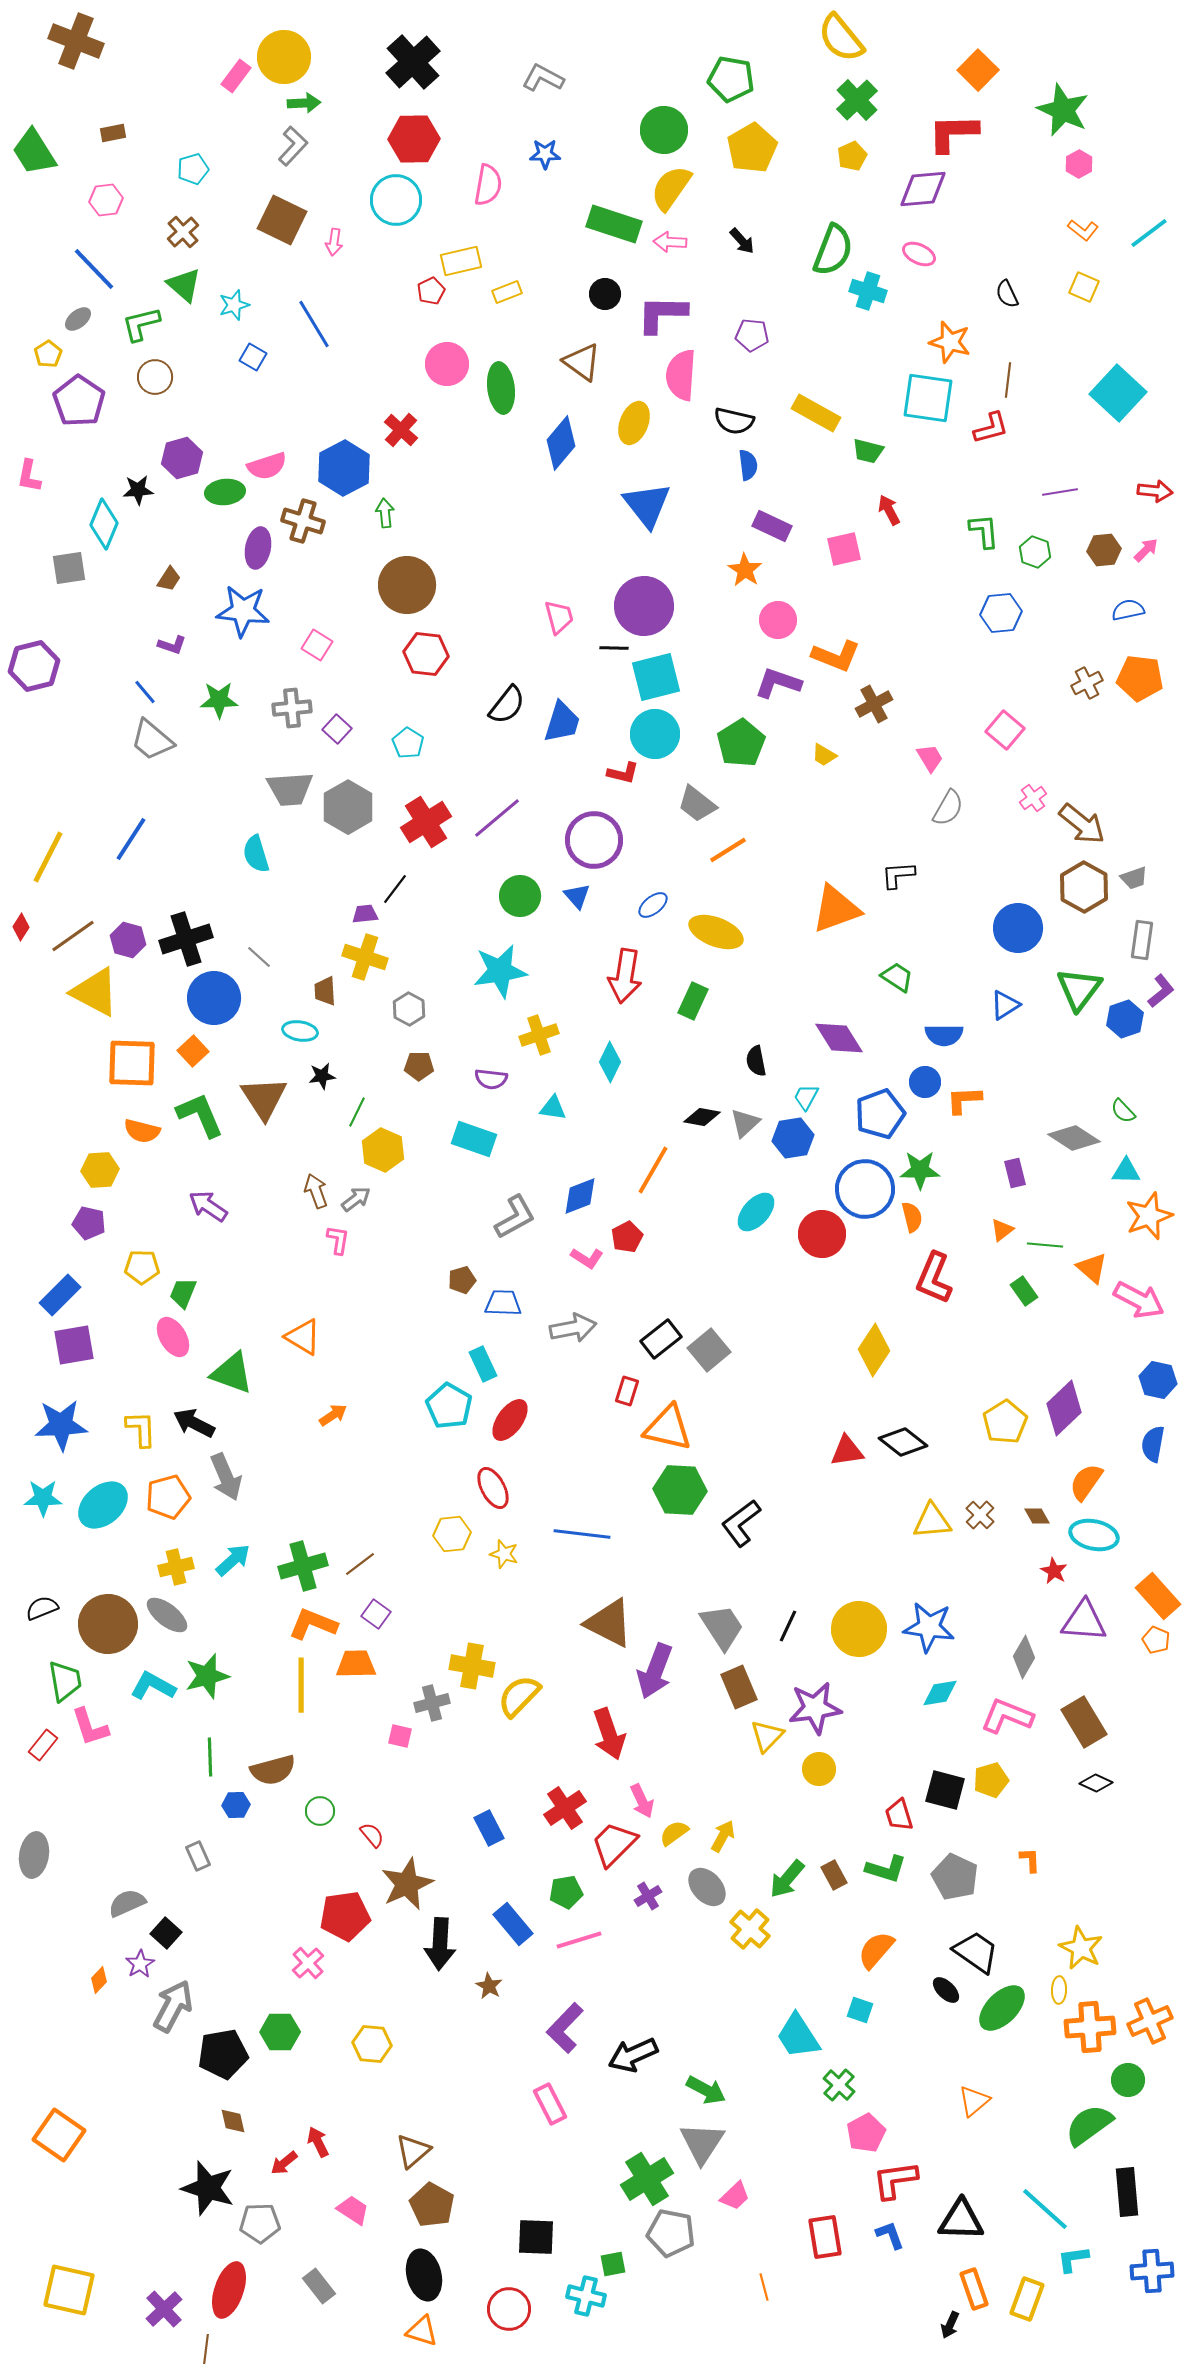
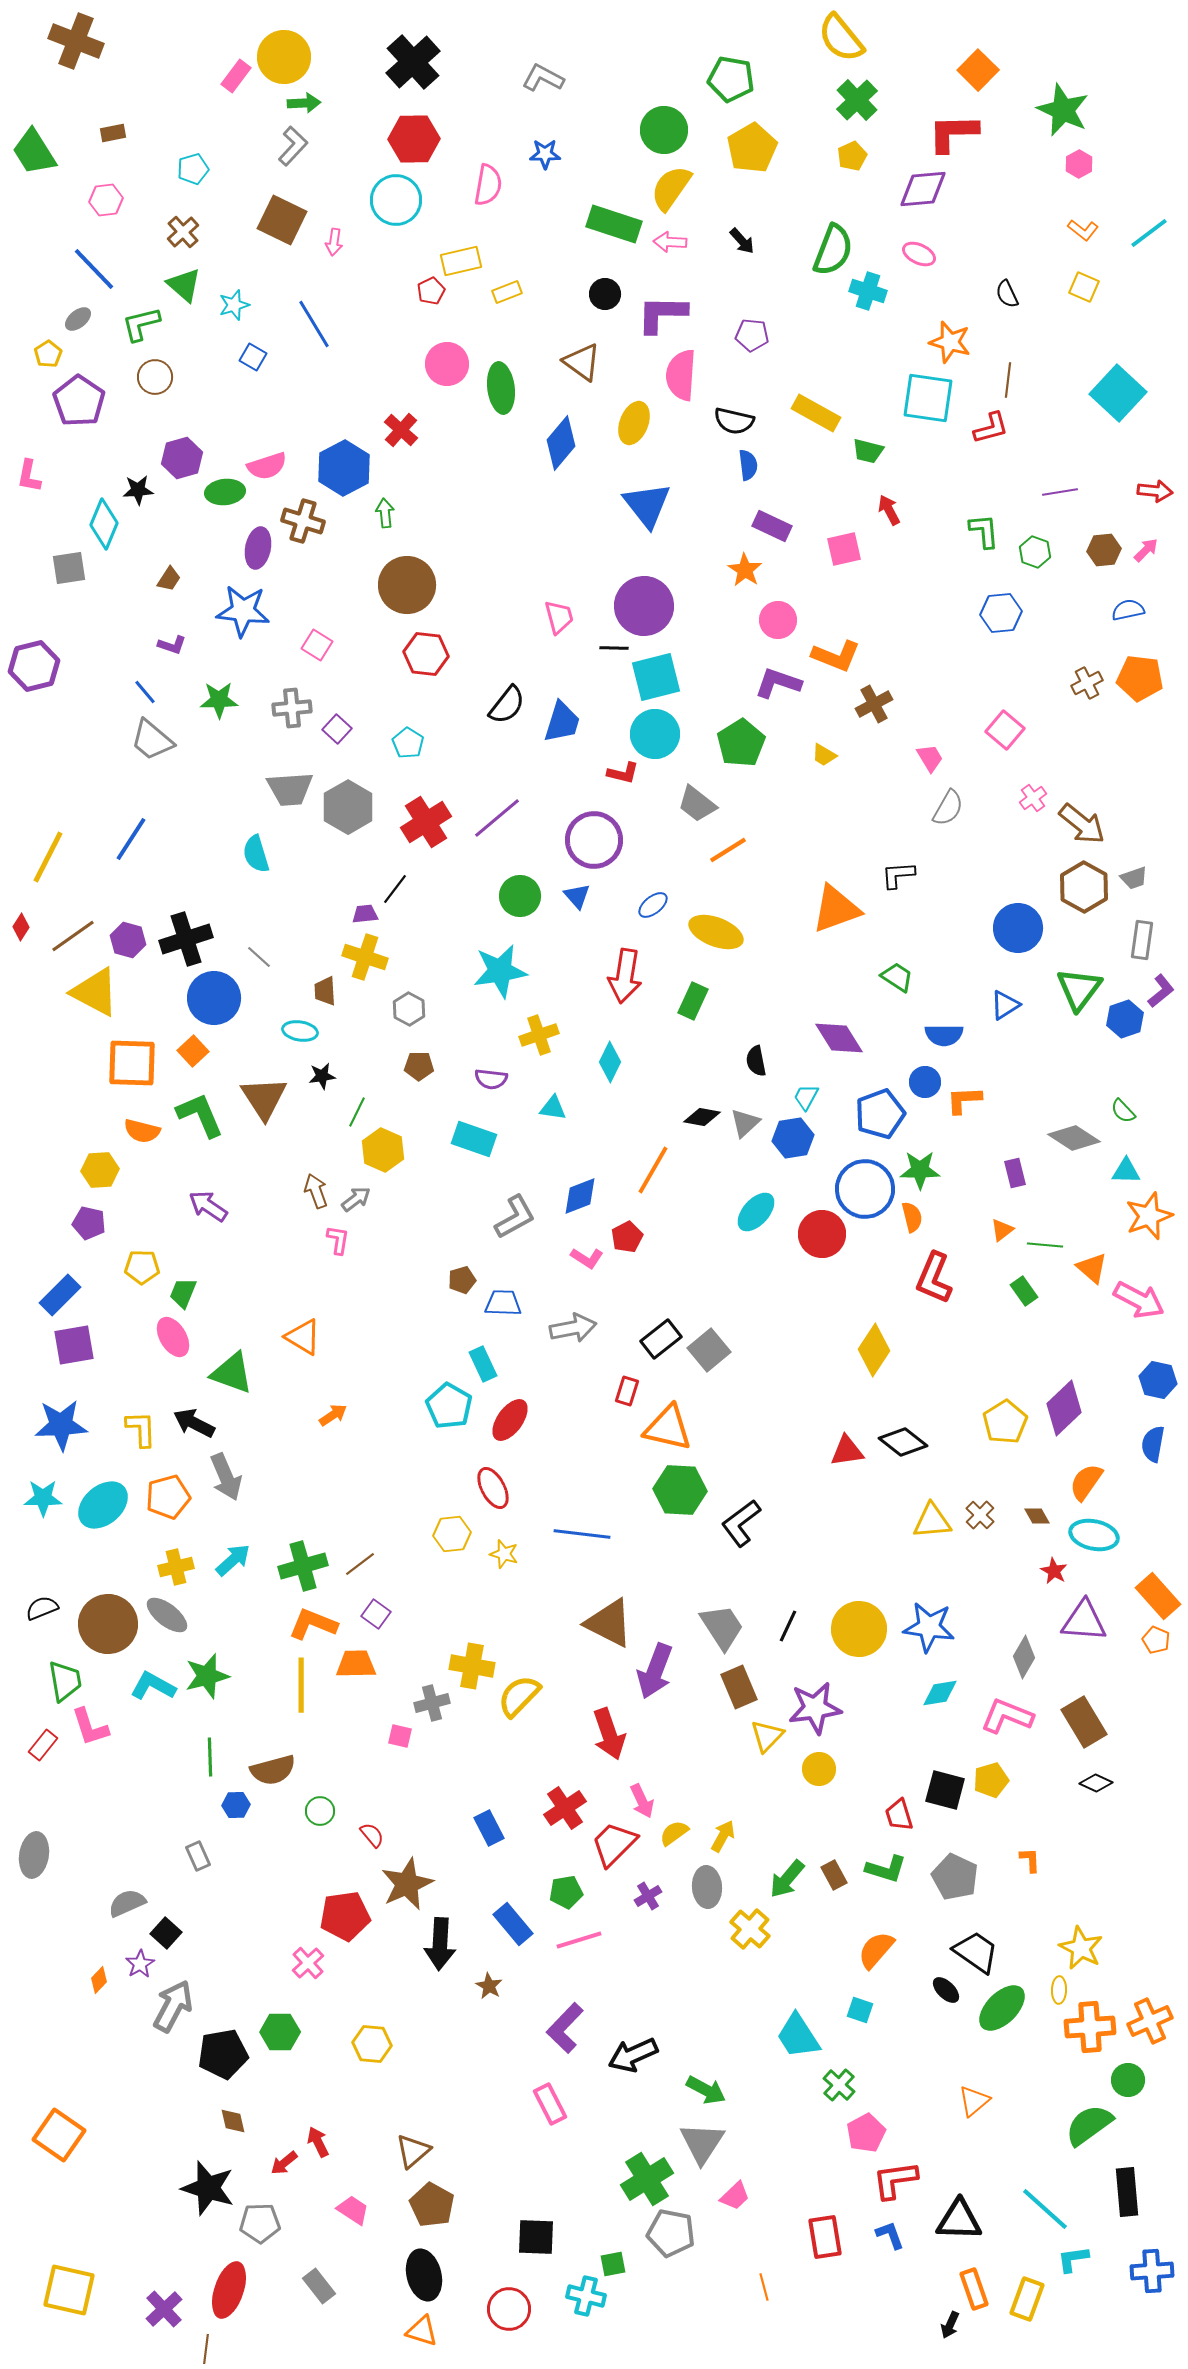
gray ellipse at (707, 1887): rotated 39 degrees clockwise
black triangle at (961, 2220): moved 2 px left
